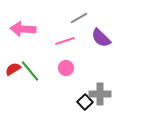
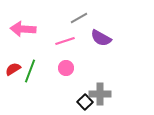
purple semicircle: rotated 15 degrees counterclockwise
green line: rotated 60 degrees clockwise
